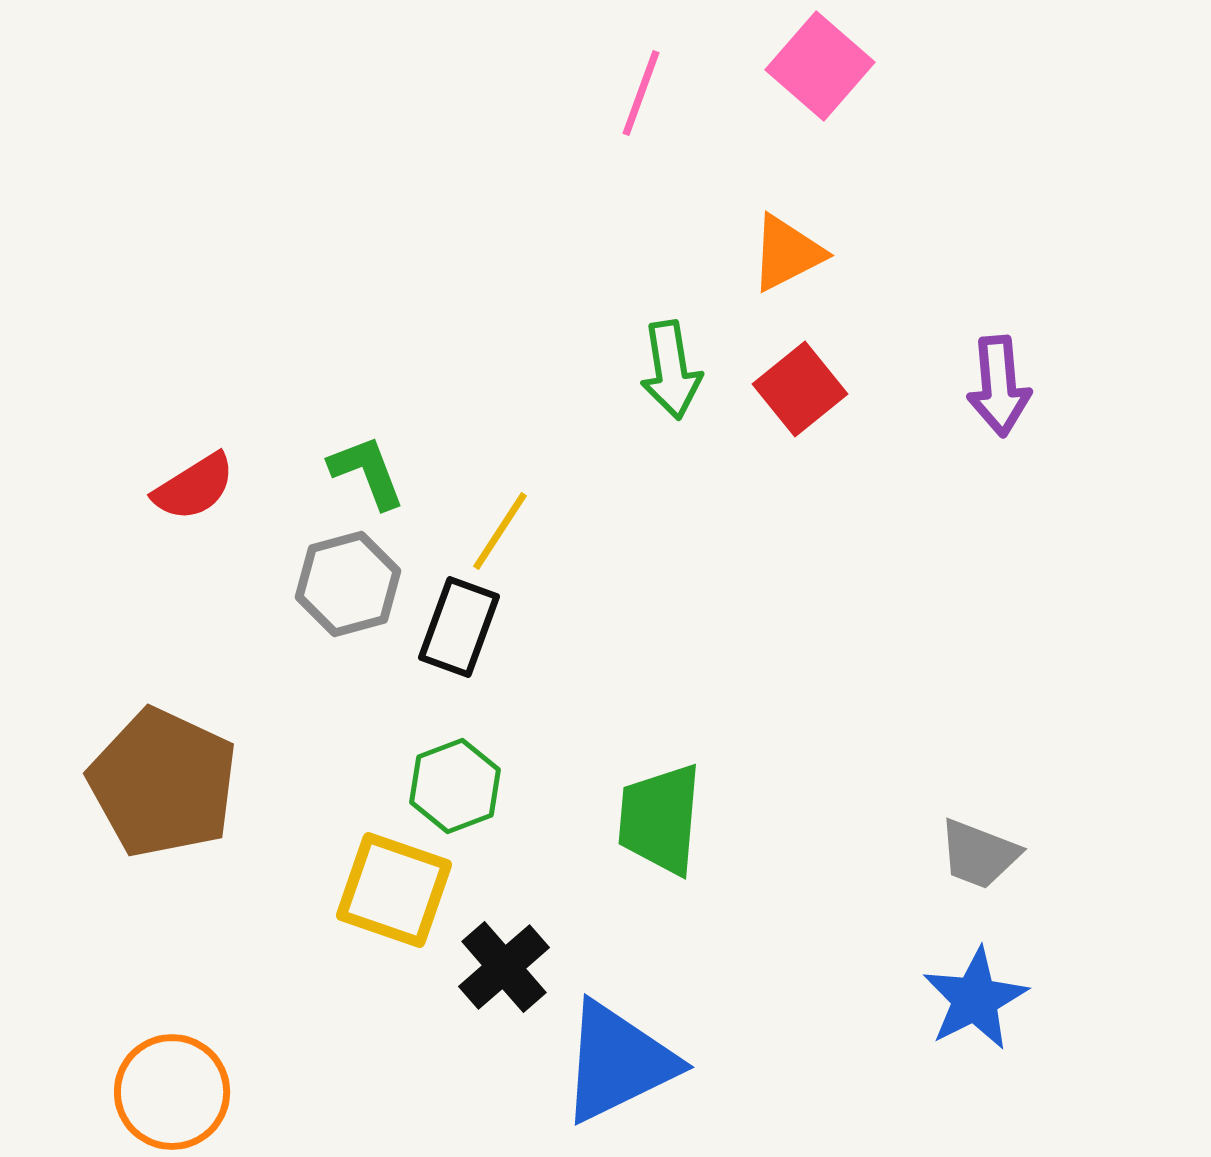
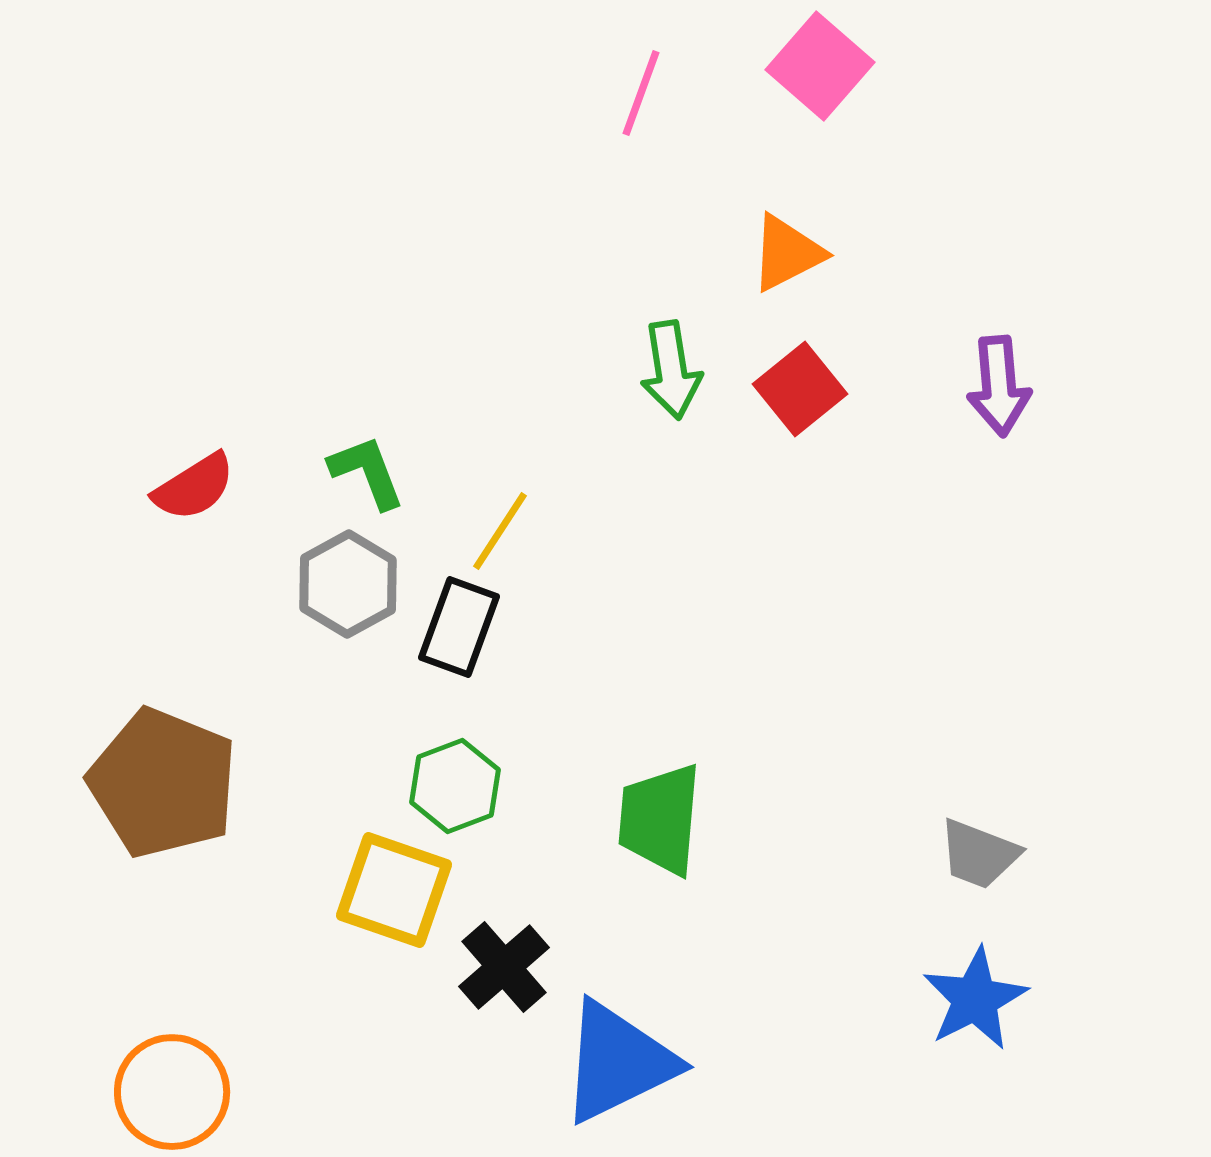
gray hexagon: rotated 14 degrees counterclockwise
brown pentagon: rotated 3 degrees counterclockwise
